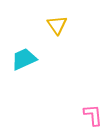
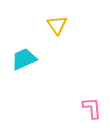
pink L-shape: moved 1 px left, 7 px up
